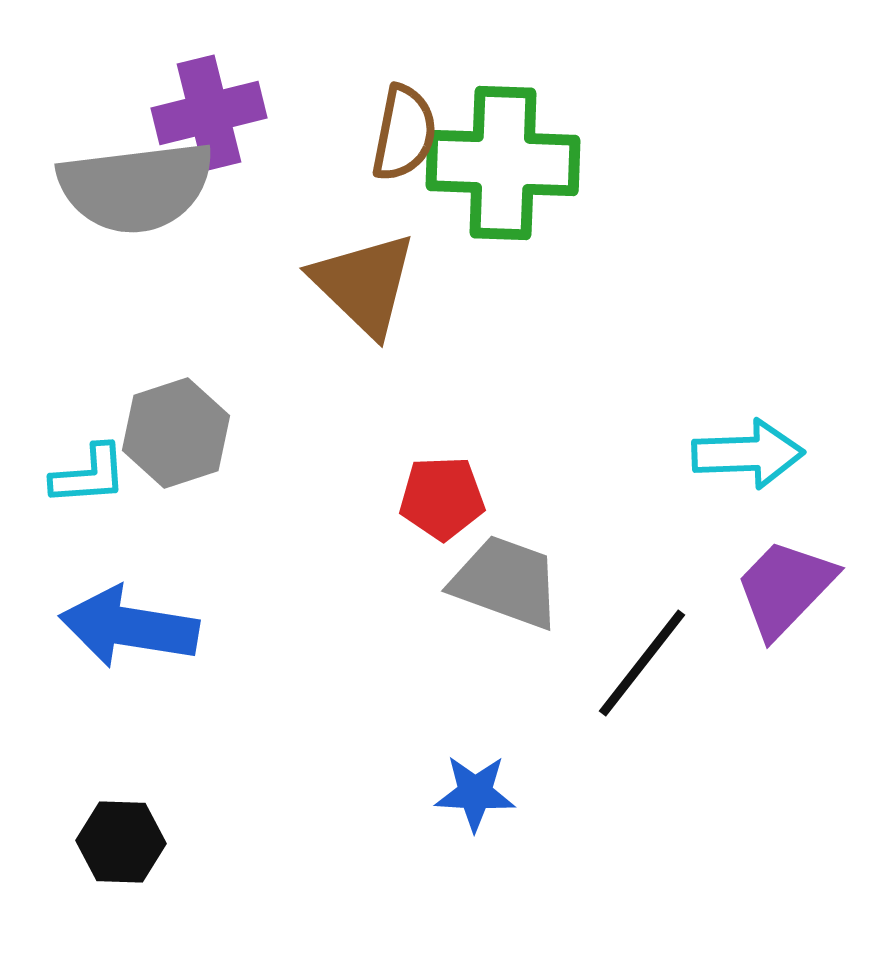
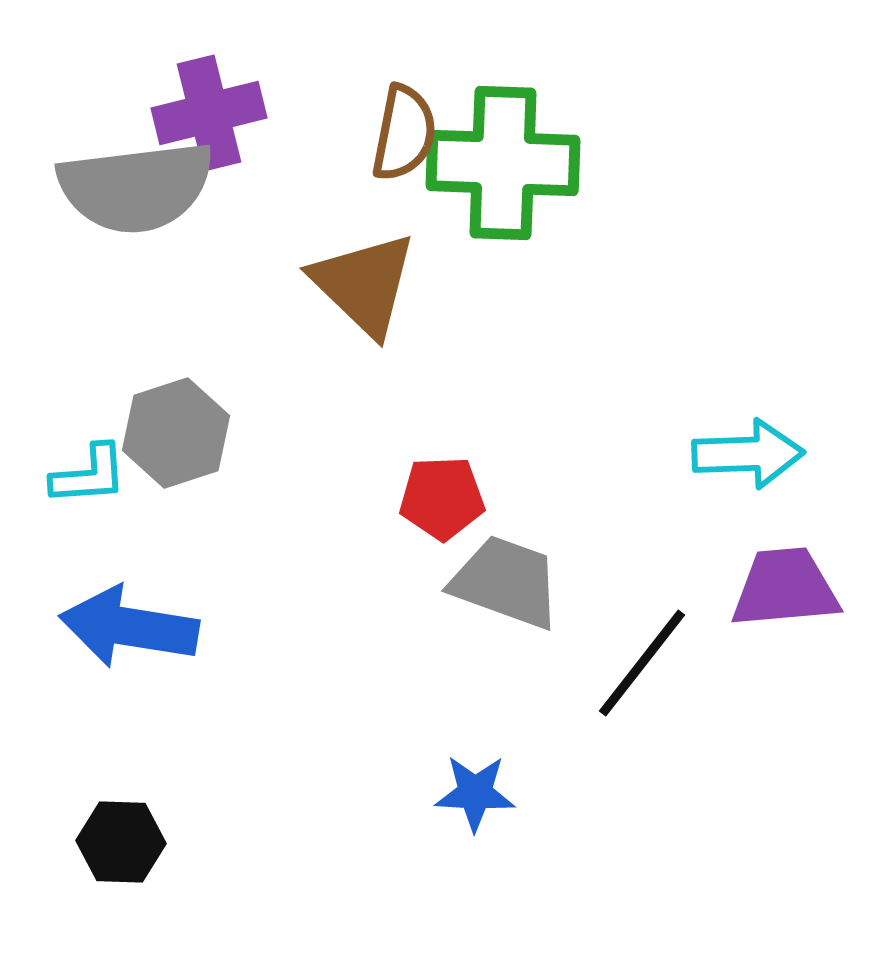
purple trapezoid: rotated 41 degrees clockwise
